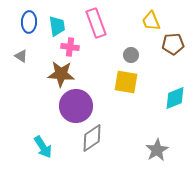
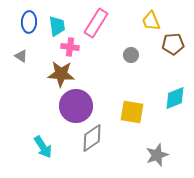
pink rectangle: rotated 52 degrees clockwise
yellow square: moved 6 px right, 30 px down
gray star: moved 5 px down; rotated 10 degrees clockwise
